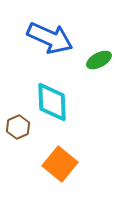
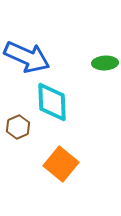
blue arrow: moved 23 px left, 19 px down
green ellipse: moved 6 px right, 3 px down; rotated 25 degrees clockwise
orange square: moved 1 px right
